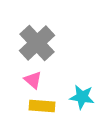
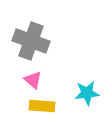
gray cross: moved 6 px left, 2 px up; rotated 27 degrees counterclockwise
cyan star: moved 5 px right, 4 px up; rotated 15 degrees counterclockwise
